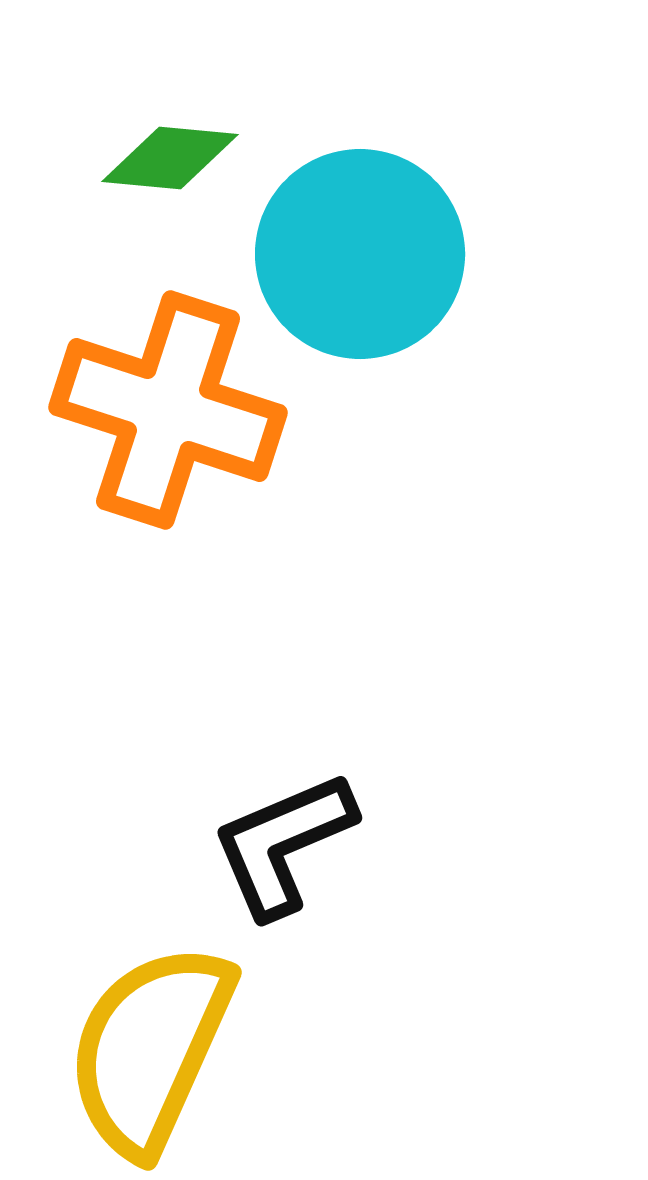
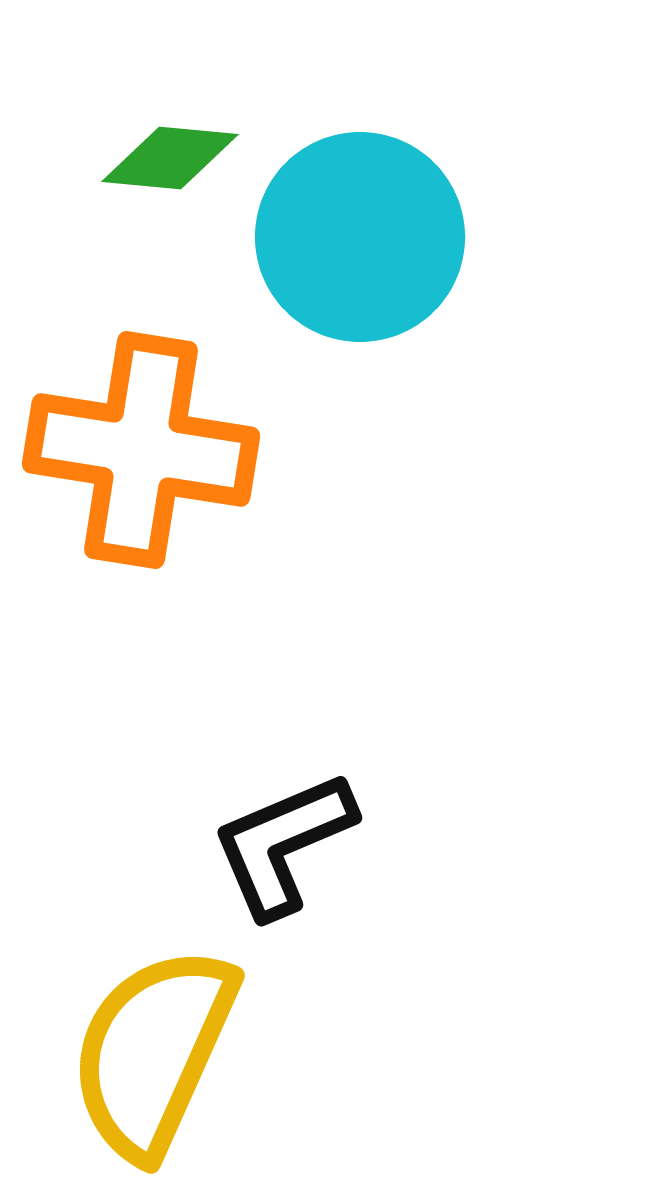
cyan circle: moved 17 px up
orange cross: moved 27 px left, 40 px down; rotated 9 degrees counterclockwise
yellow semicircle: moved 3 px right, 3 px down
